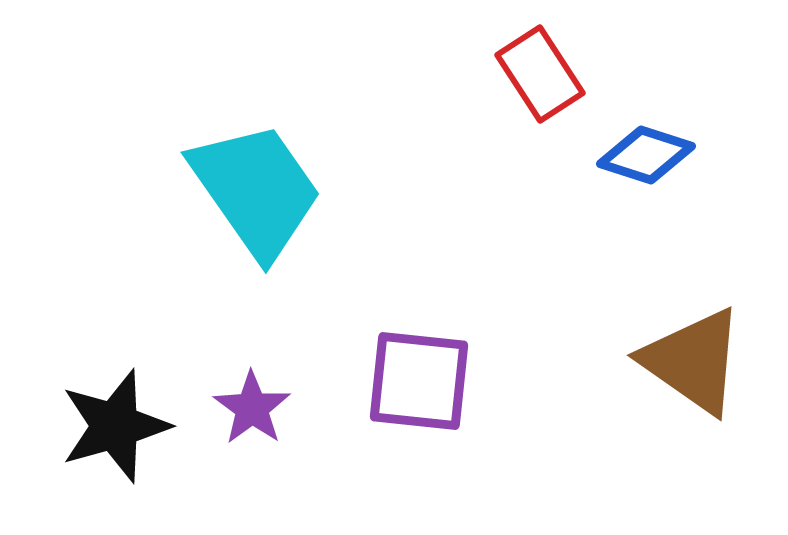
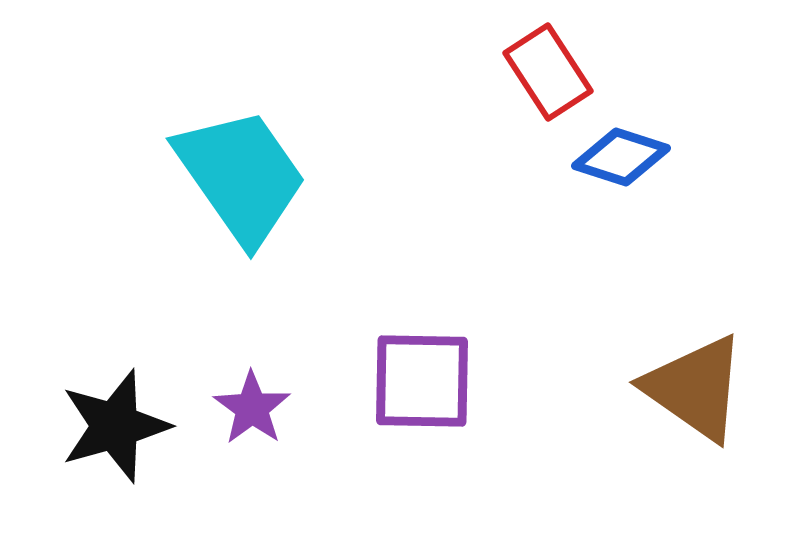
red rectangle: moved 8 px right, 2 px up
blue diamond: moved 25 px left, 2 px down
cyan trapezoid: moved 15 px left, 14 px up
brown triangle: moved 2 px right, 27 px down
purple square: moved 3 px right; rotated 5 degrees counterclockwise
